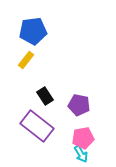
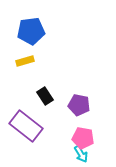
blue pentagon: moved 2 px left
yellow rectangle: moved 1 px left, 1 px down; rotated 36 degrees clockwise
purple rectangle: moved 11 px left
pink pentagon: rotated 20 degrees clockwise
